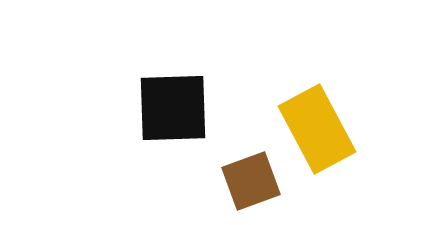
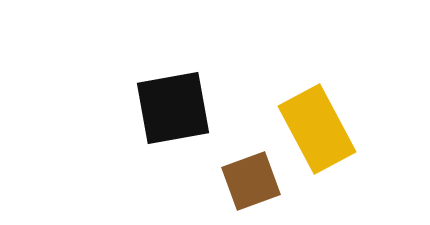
black square: rotated 8 degrees counterclockwise
